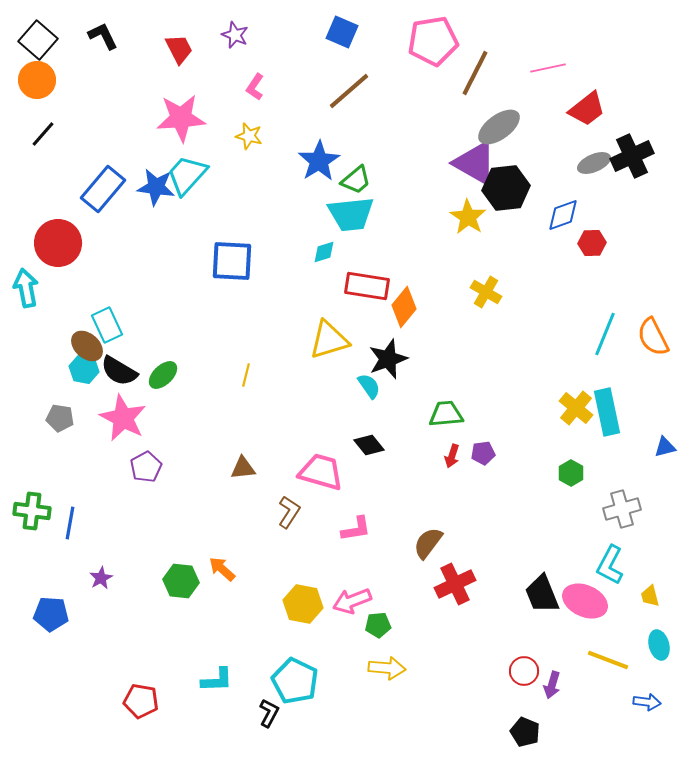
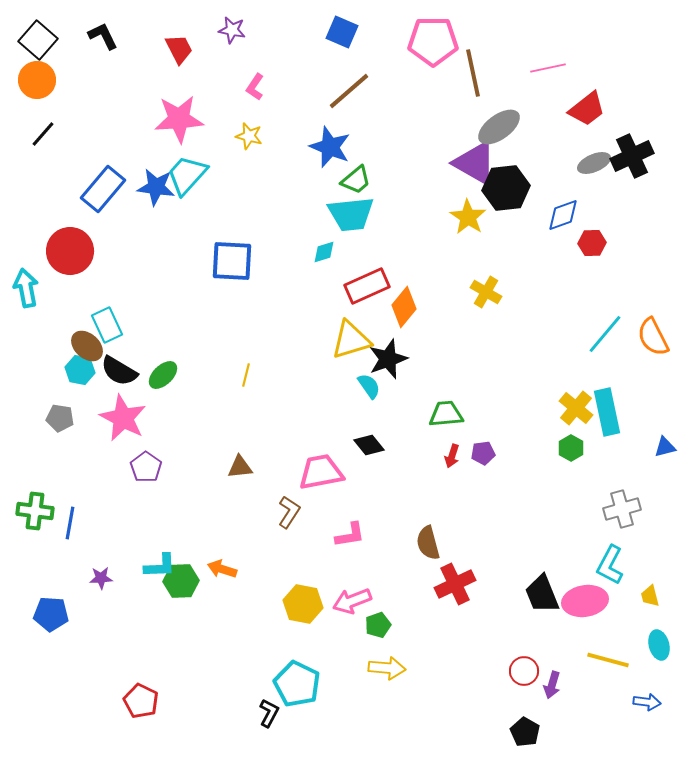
purple star at (235, 35): moved 3 px left, 5 px up; rotated 12 degrees counterclockwise
pink pentagon at (433, 41): rotated 9 degrees clockwise
brown line at (475, 73): moved 2 px left; rotated 39 degrees counterclockwise
pink star at (181, 118): moved 2 px left, 1 px down
blue star at (319, 161): moved 11 px right, 14 px up; rotated 18 degrees counterclockwise
red circle at (58, 243): moved 12 px right, 8 px down
red rectangle at (367, 286): rotated 33 degrees counterclockwise
cyan line at (605, 334): rotated 18 degrees clockwise
yellow triangle at (329, 340): moved 22 px right
cyan hexagon at (84, 369): moved 4 px left, 1 px down
purple pentagon at (146, 467): rotated 8 degrees counterclockwise
brown triangle at (243, 468): moved 3 px left, 1 px up
pink trapezoid at (321, 472): rotated 27 degrees counterclockwise
green hexagon at (571, 473): moved 25 px up
green cross at (32, 511): moved 3 px right
pink L-shape at (356, 529): moved 6 px left, 6 px down
brown semicircle at (428, 543): rotated 52 degrees counterclockwise
orange arrow at (222, 569): rotated 24 degrees counterclockwise
purple star at (101, 578): rotated 25 degrees clockwise
green hexagon at (181, 581): rotated 8 degrees counterclockwise
pink ellipse at (585, 601): rotated 33 degrees counterclockwise
green pentagon at (378, 625): rotated 15 degrees counterclockwise
yellow line at (608, 660): rotated 6 degrees counterclockwise
cyan L-shape at (217, 680): moved 57 px left, 114 px up
cyan pentagon at (295, 681): moved 2 px right, 3 px down
red pentagon at (141, 701): rotated 16 degrees clockwise
black pentagon at (525, 732): rotated 8 degrees clockwise
